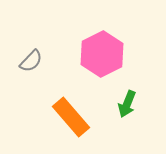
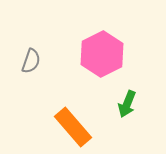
gray semicircle: rotated 25 degrees counterclockwise
orange rectangle: moved 2 px right, 10 px down
